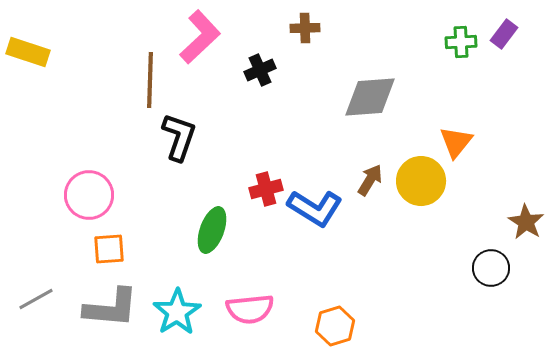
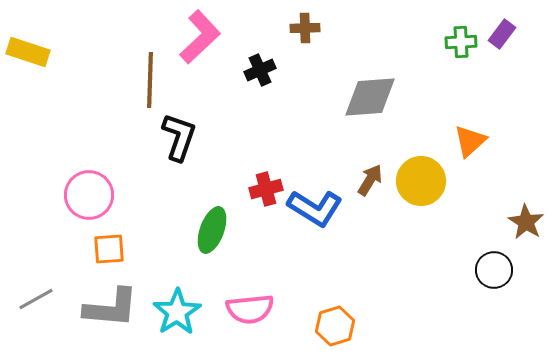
purple rectangle: moved 2 px left
orange triangle: moved 14 px right, 1 px up; rotated 9 degrees clockwise
black circle: moved 3 px right, 2 px down
